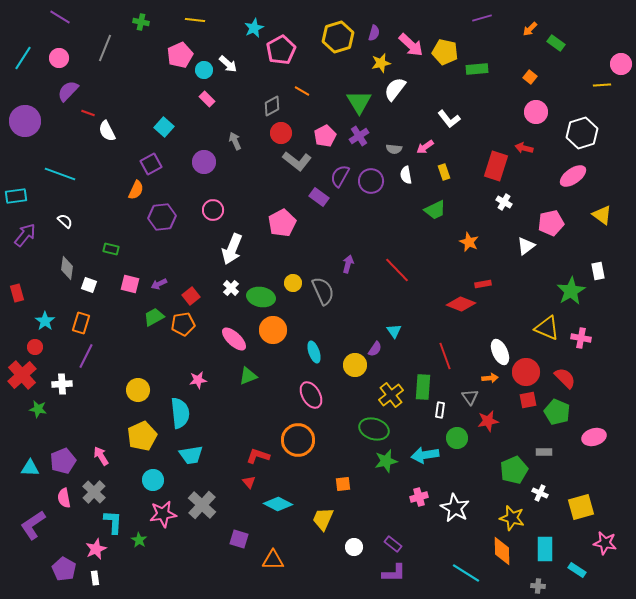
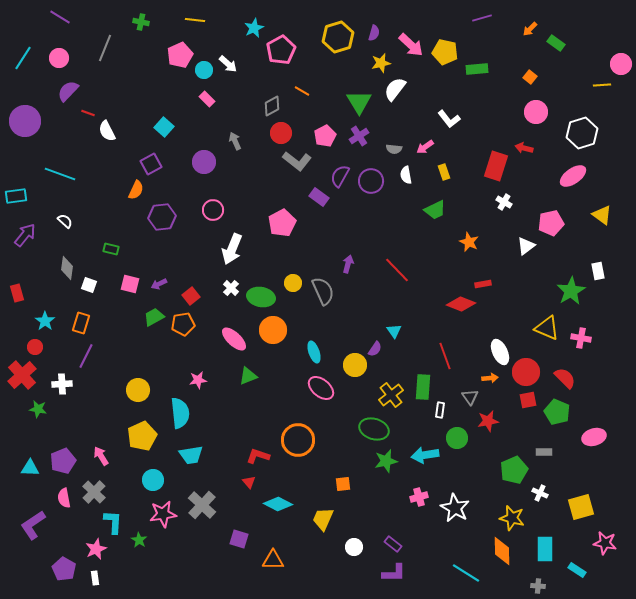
pink ellipse at (311, 395): moved 10 px right, 7 px up; rotated 20 degrees counterclockwise
